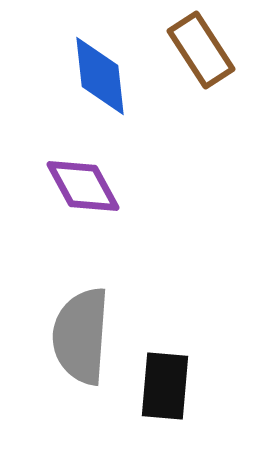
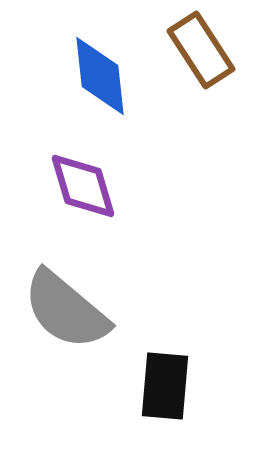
purple diamond: rotated 12 degrees clockwise
gray semicircle: moved 15 px left, 26 px up; rotated 54 degrees counterclockwise
